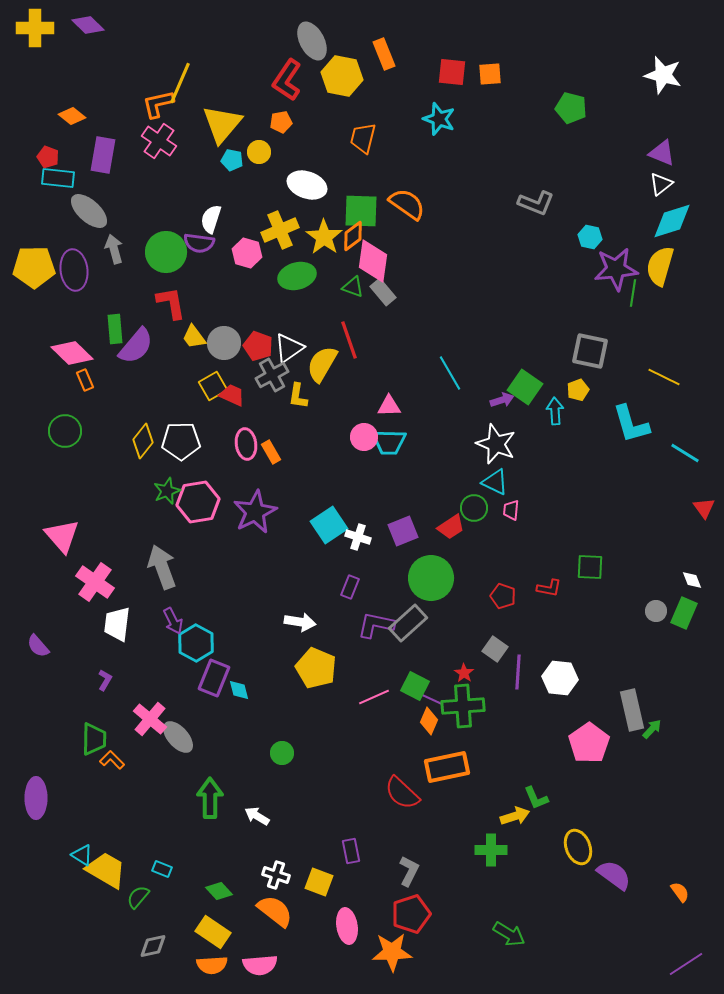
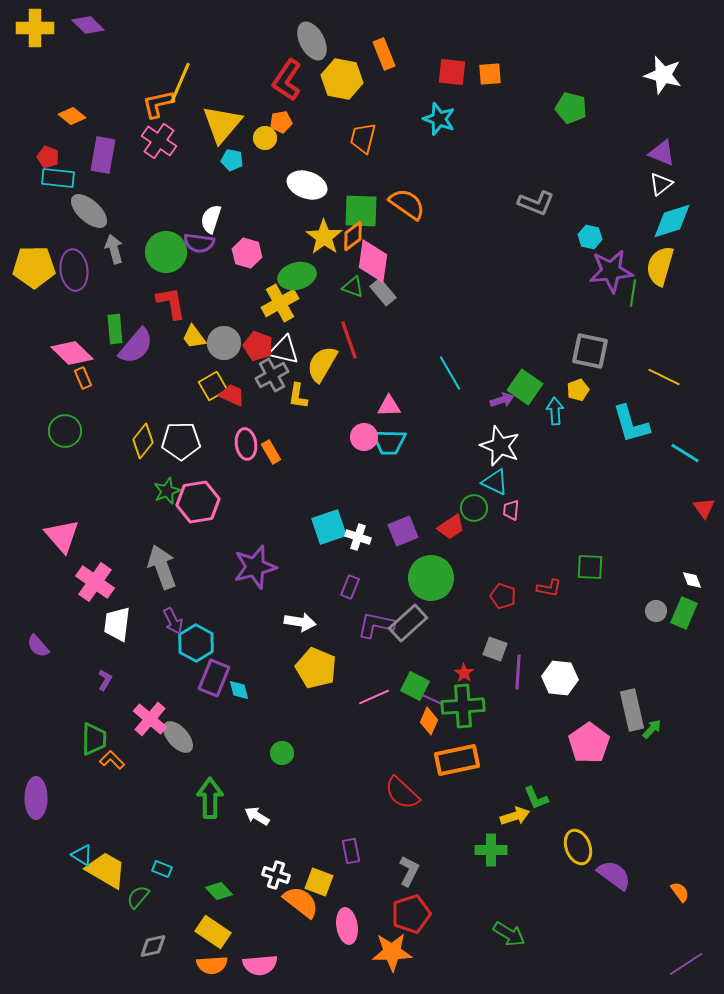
yellow hexagon at (342, 76): moved 3 px down
yellow circle at (259, 152): moved 6 px right, 14 px up
yellow cross at (280, 230): moved 73 px down; rotated 6 degrees counterclockwise
purple star at (616, 269): moved 5 px left, 2 px down
white triangle at (289, 348): moved 5 px left, 2 px down; rotated 48 degrees clockwise
orange rectangle at (85, 380): moved 2 px left, 2 px up
white star at (496, 444): moved 4 px right, 2 px down
purple star at (255, 512): moved 55 px down; rotated 12 degrees clockwise
cyan square at (329, 525): moved 2 px down; rotated 15 degrees clockwise
gray square at (495, 649): rotated 15 degrees counterclockwise
orange rectangle at (447, 767): moved 10 px right, 7 px up
orange semicircle at (275, 911): moved 26 px right, 9 px up
